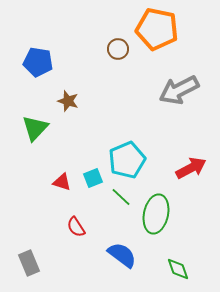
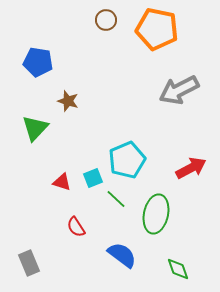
brown circle: moved 12 px left, 29 px up
green line: moved 5 px left, 2 px down
